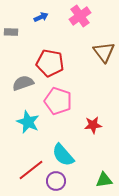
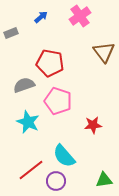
blue arrow: rotated 16 degrees counterclockwise
gray rectangle: moved 1 px down; rotated 24 degrees counterclockwise
gray semicircle: moved 1 px right, 2 px down
cyan semicircle: moved 1 px right, 1 px down
